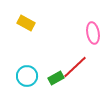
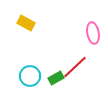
cyan circle: moved 3 px right
